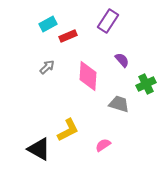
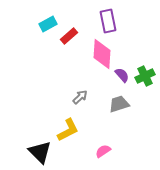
purple rectangle: rotated 45 degrees counterclockwise
red rectangle: moved 1 px right; rotated 18 degrees counterclockwise
purple semicircle: moved 15 px down
gray arrow: moved 33 px right, 30 px down
pink diamond: moved 14 px right, 22 px up
green cross: moved 1 px left, 8 px up
gray trapezoid: rotated 35 degrees counterclockwise
pink semicircle: moved 6 px down
black triangle: moved 1 px right, 3 px down; rotated 15 degrees clockwise
